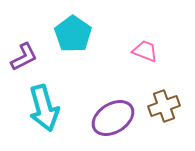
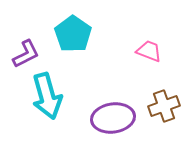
pink trapezoid: moved 4 px right
purple L-shape: moved 2 px right, 3 px up
cyan arrow: moved 3 px right, 12 px up
purple ellipse: rotated 24 degrees clockwise
